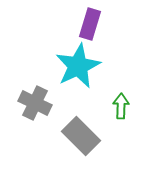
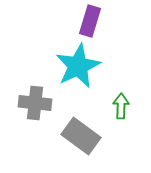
purple rectangle: moved 3 px up
gray cross: rotated 20 degrees counterclockwise
gray rectangle: rotated 9 degrees counterclockwise
